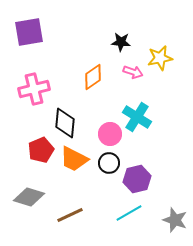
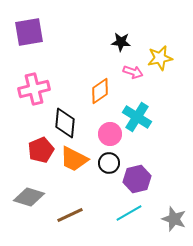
orange diamond: moved 7 px right, 14 px down
gray star: moved 1 px left, 1 px up
